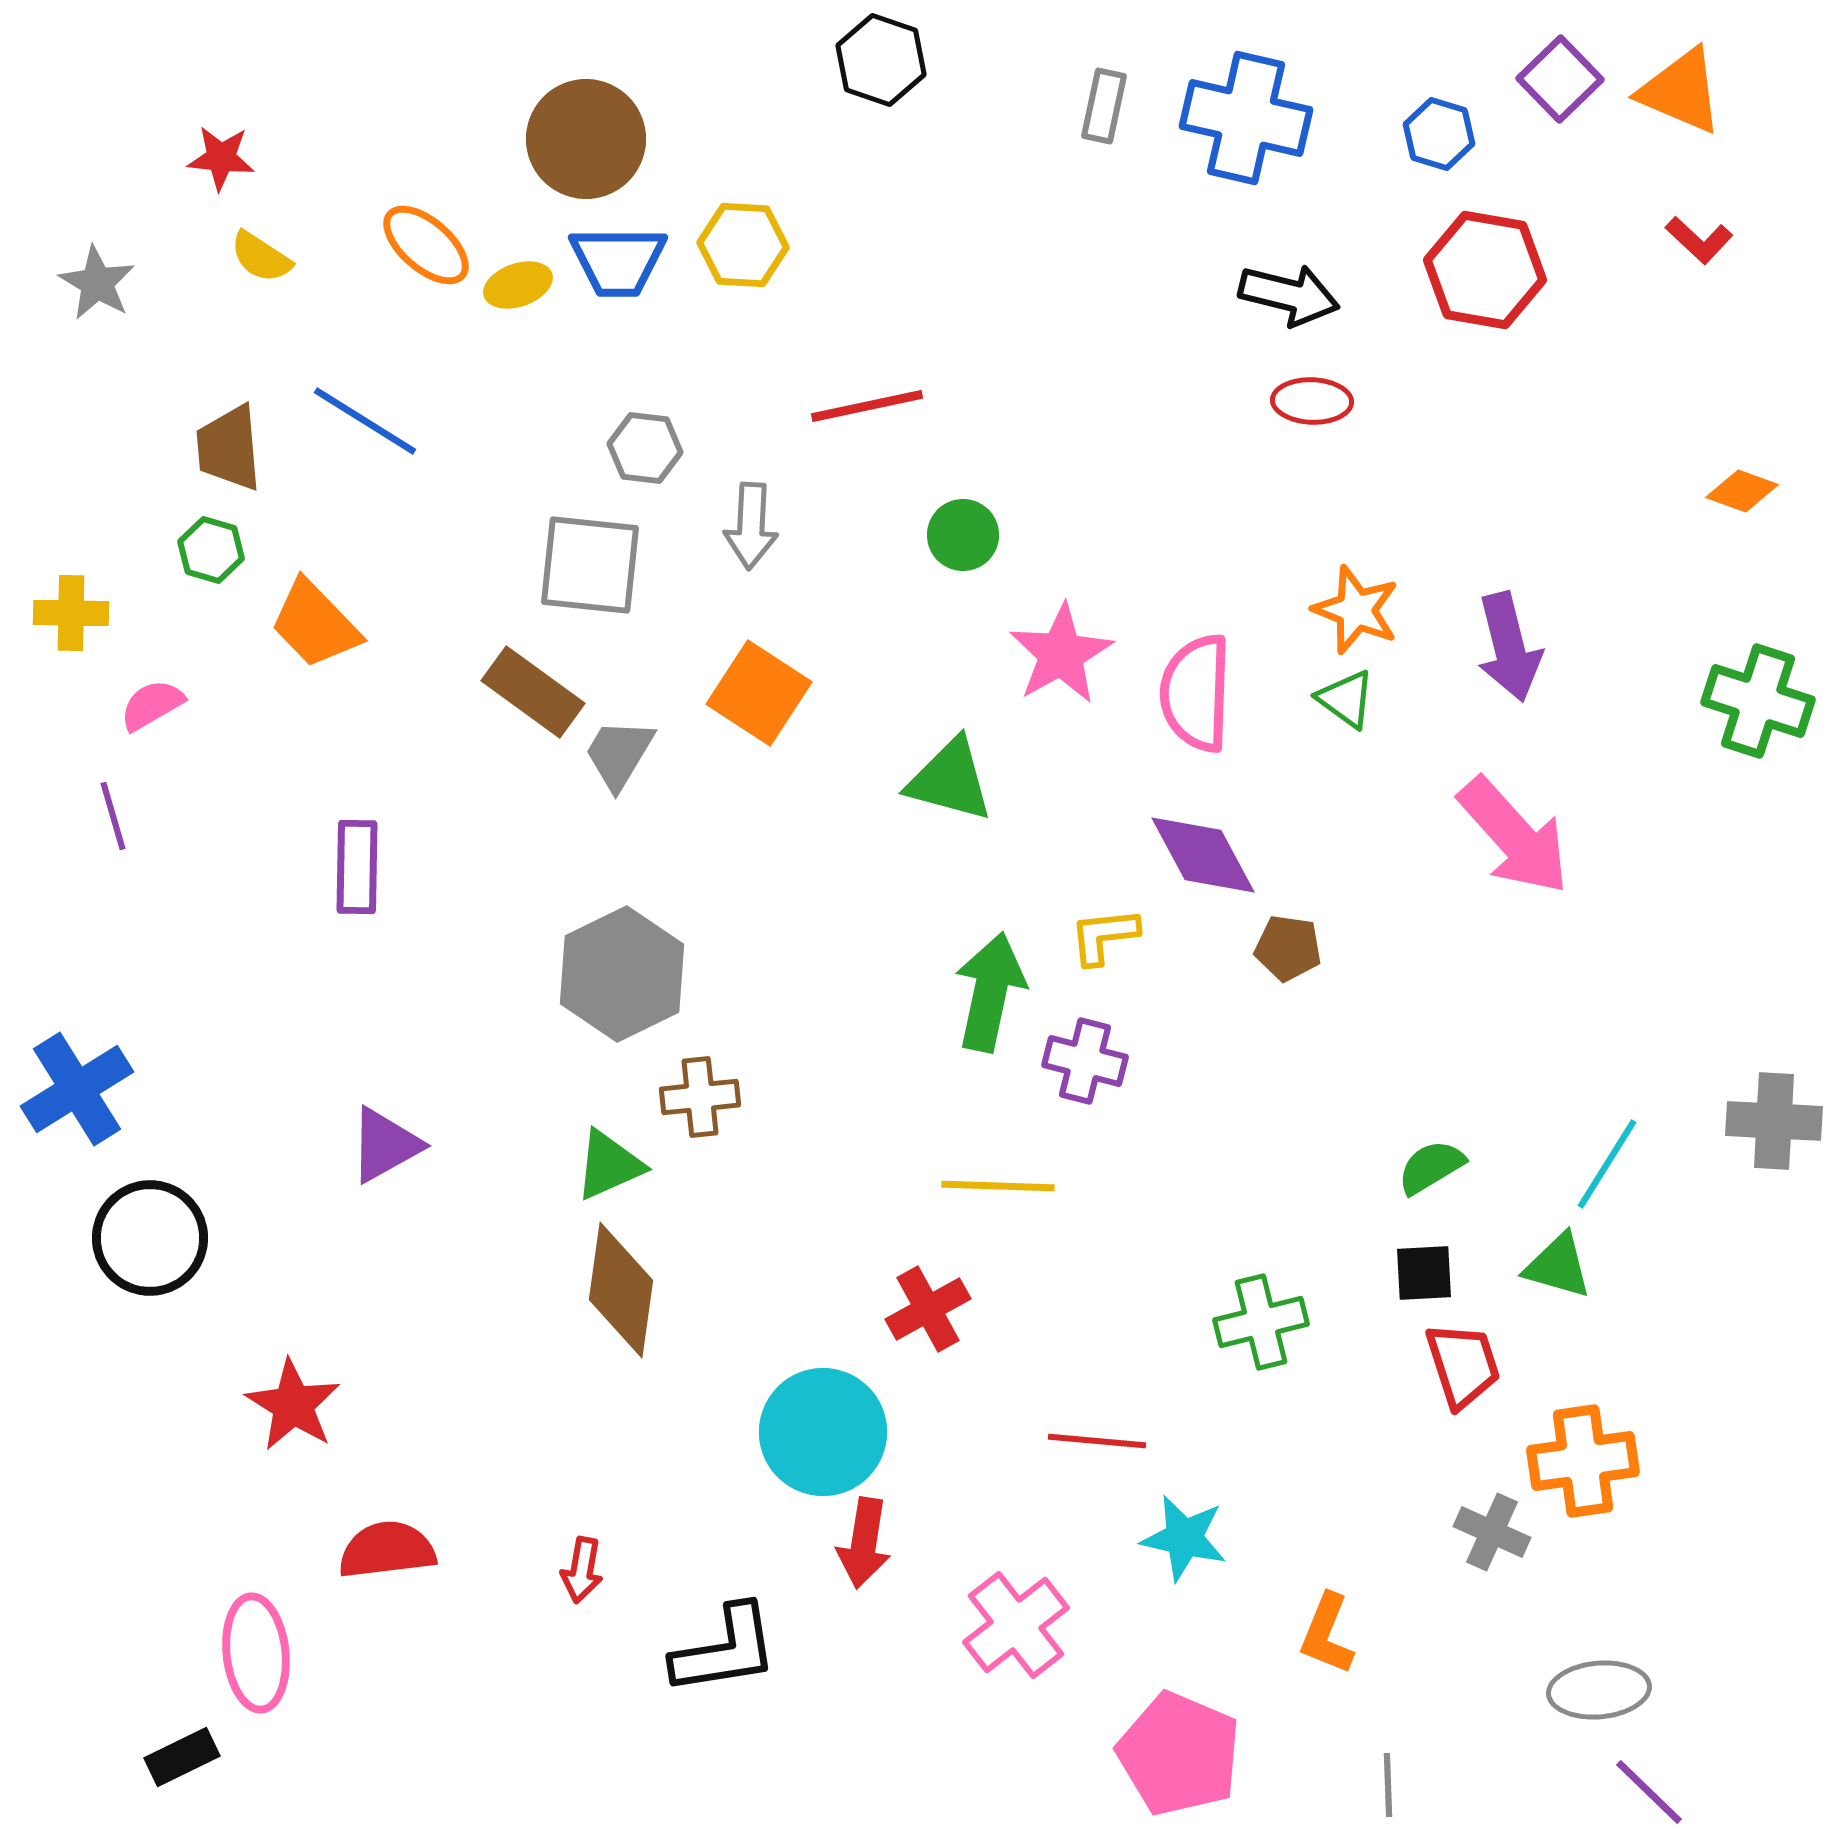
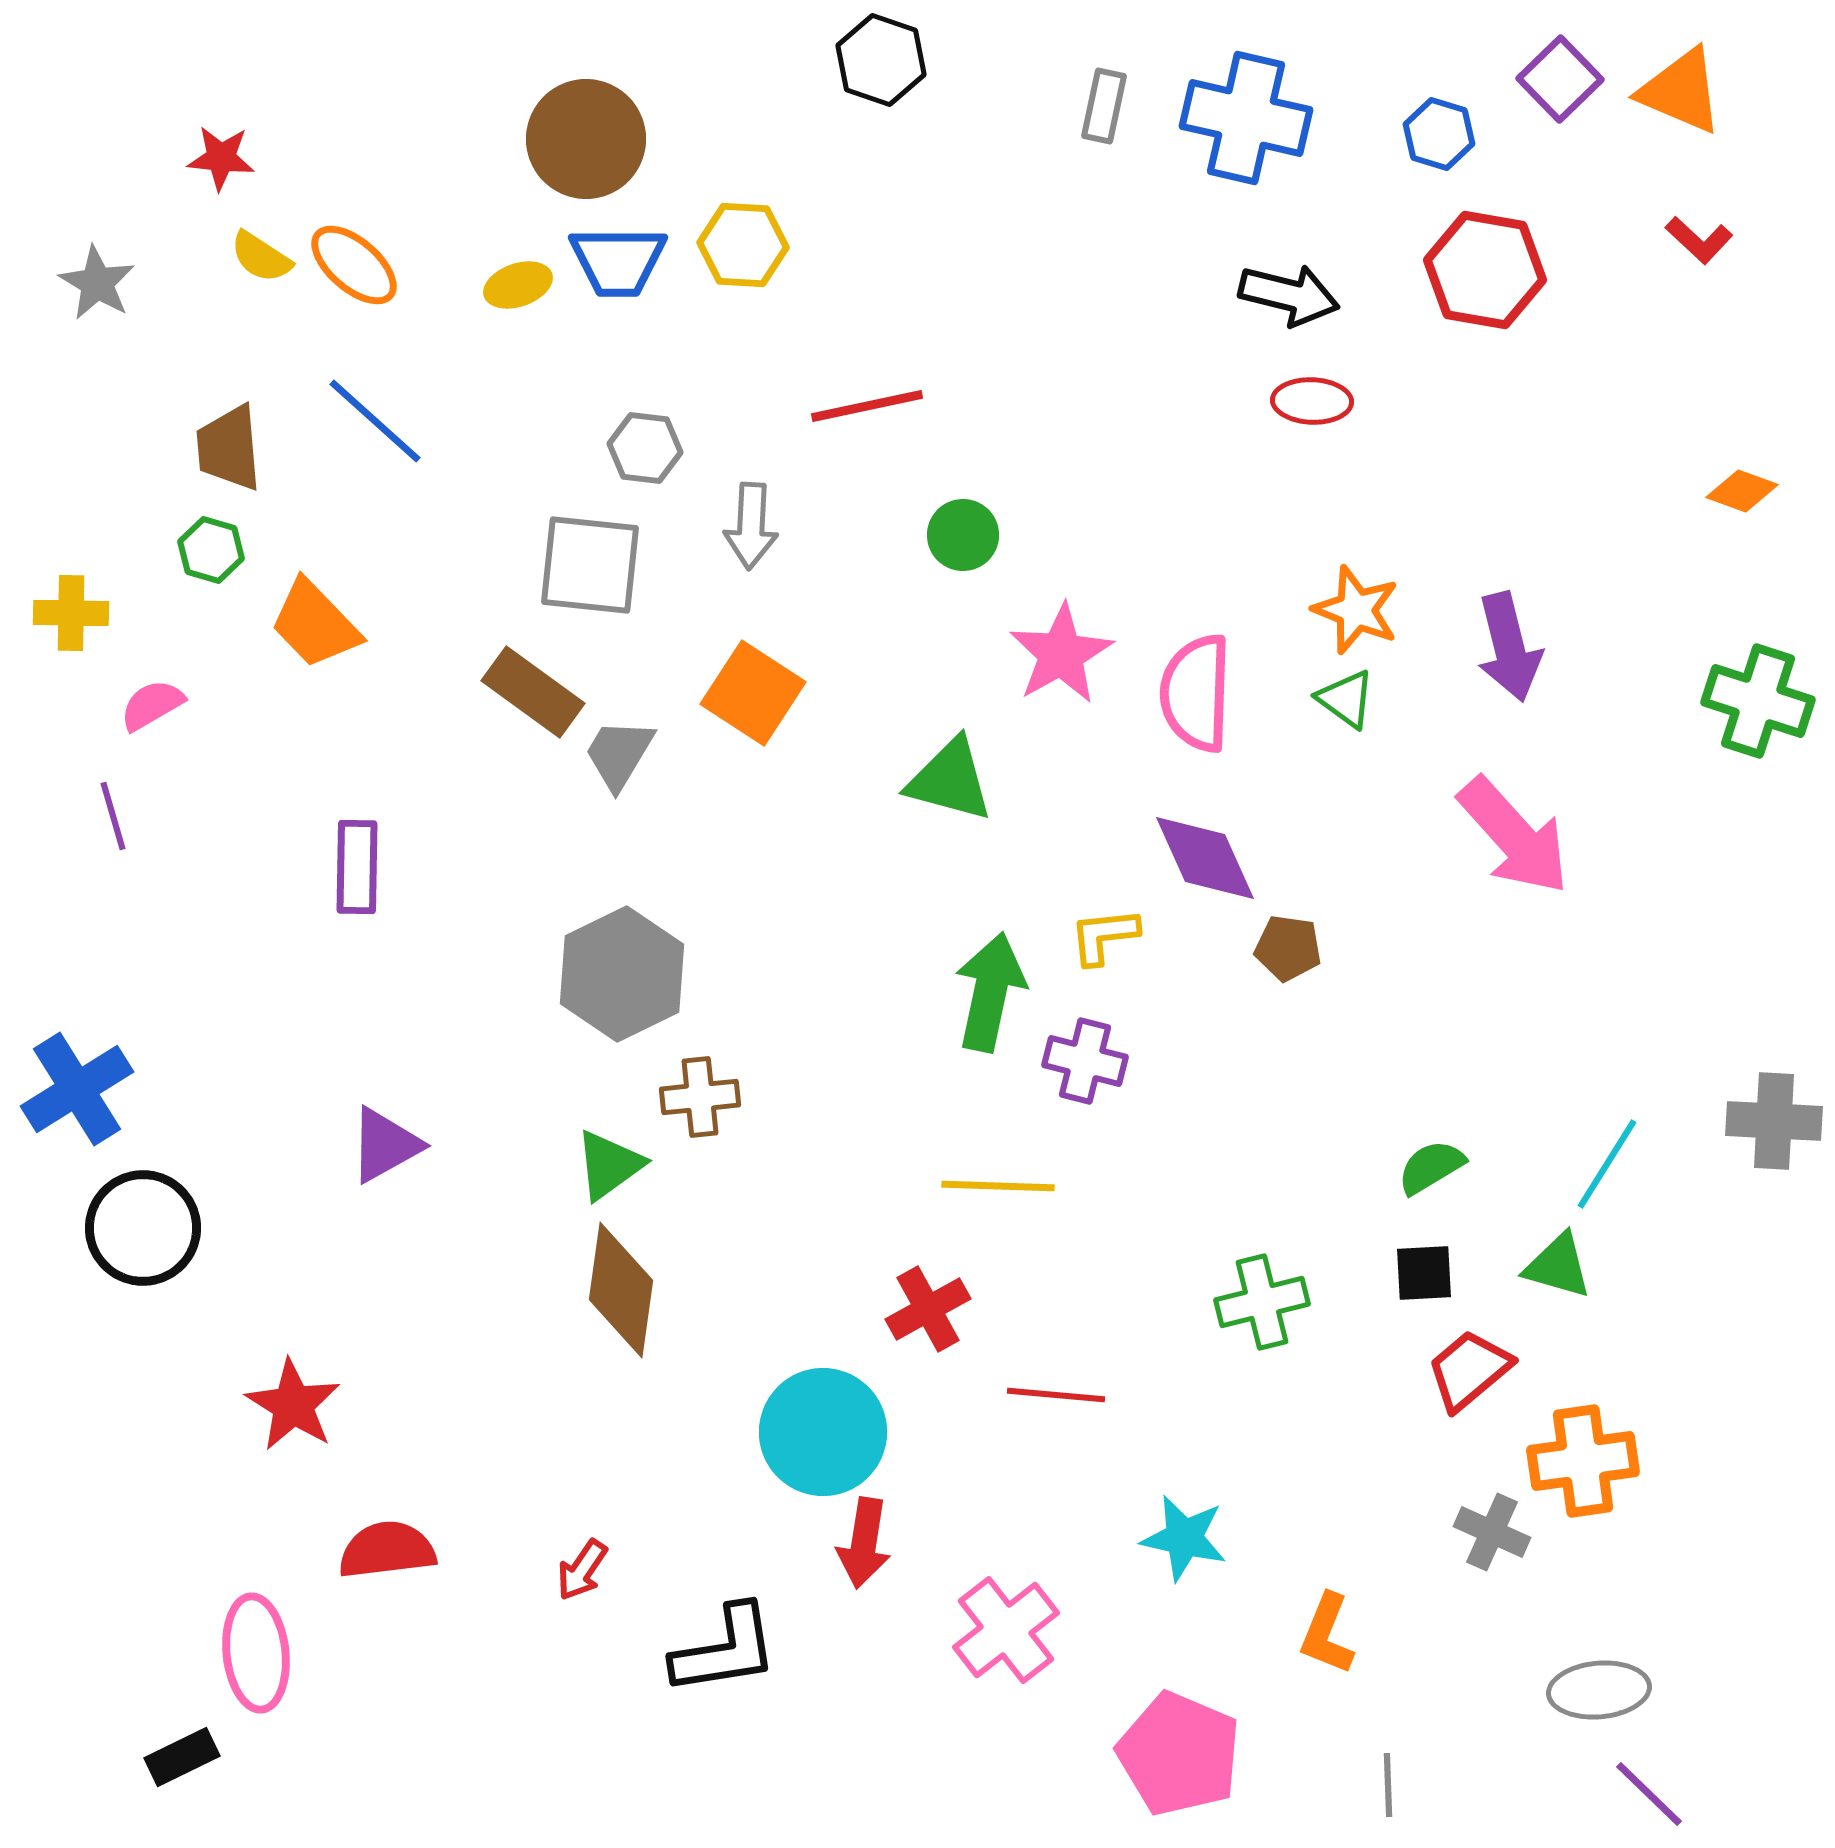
orange ellipse at (426, 245): moved 72 px left, 20 px down
blue line at (365, 421): moved 10 px right; rotated 10 degrees clockwise
orange square at (759, 693): moved 6 px left
purple diamond at (1203, 855): moved 2 px right, 3 px down; rotated 4 degrees clockwise
green triangle at (609, 1165): rotated 12 degrees counterclockwise
black circle at (150, 1238): moved 7 px left, 10 px up
green cross at (1261, 1322): moved 1 px right, 20 px up
red trapezoid at (1463, 1365): moved 6 px right, 5 px down; rotated 112 degrees counterclockwise
red line at (1097, 1441): moved 41 px left, 46 px up
red arrow at (582, 1570): rotated 24 degrees clockwise
pink cross at (1016, 1625): moved 10 px left, 5 px down
purple line at (1649, 1792): moved 2 px down
